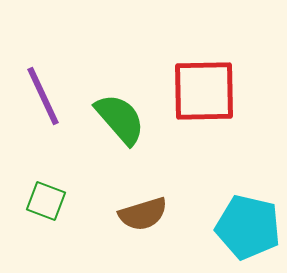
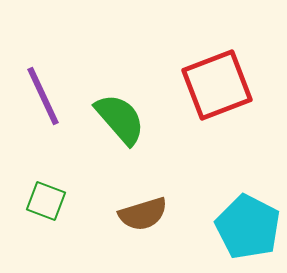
red square: moved 13 px right, 6 px up; rotated 20 degrees counterclockwise
cyan pentagon: rotated 14 degrees clockwise
